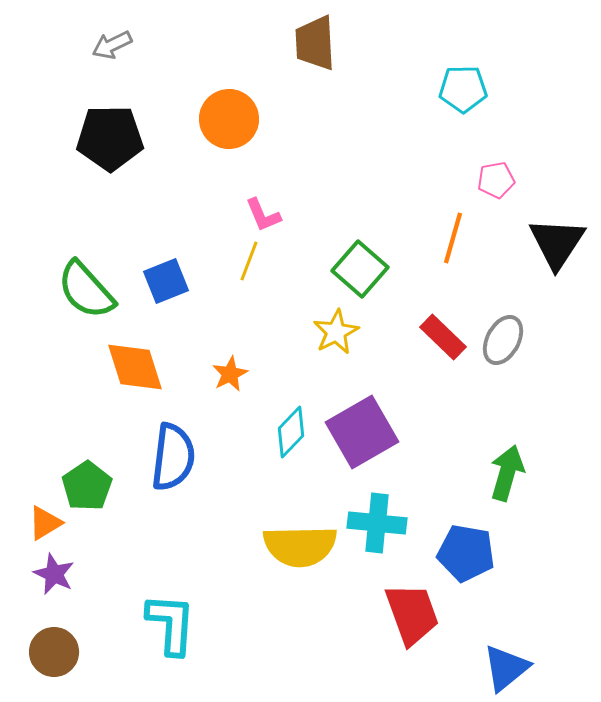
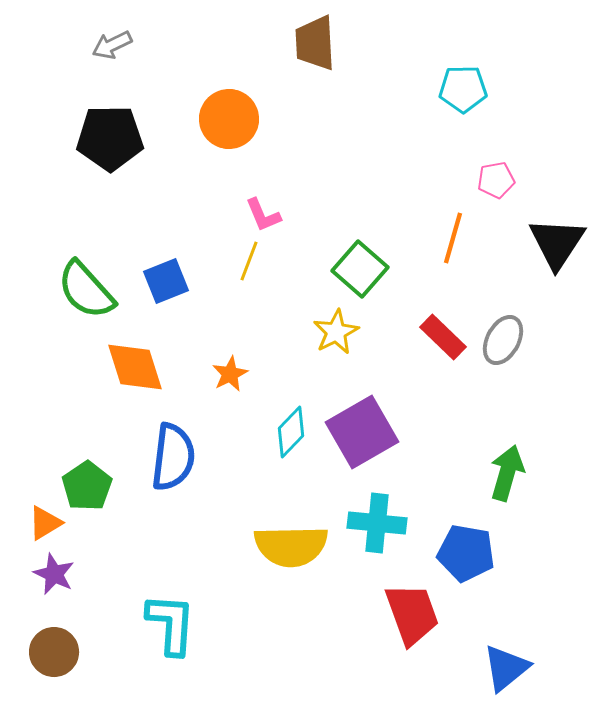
yellow semicircle: moved 9 px left
